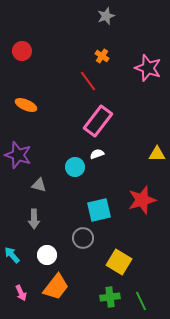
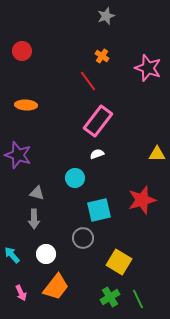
orange ellipse: rotated 20 degrees counterclockwise
cyan circle: moved 11 px down
gray triangle: moved 2 px left, 8 px down
white circle: moved 1 px left, 1 px up
green cross: rotated 24 degrees counterclockwise
green line: moved 3 px left, 2 px up
